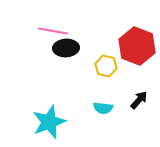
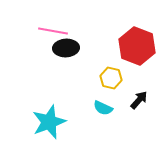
yellow hexagon: moved 5 px right, 12 px down
cyan semicircle: rotated 18 degrees clockwise
